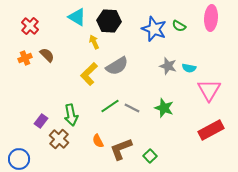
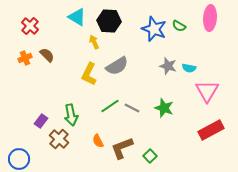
pink ellipse: moved 1 px left
yellow L-shape: rotated 20 degrees counterclockwise
pink triangle: moved 2 px left, 1 px down
brown L-shape: moved 1 px right, 1 px up
